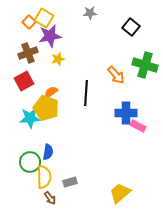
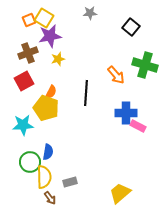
orange square: moved 2 px up; rotated 24 degrees clockwise
orange semicircle: rotated 152 degrees clockwise
cyan star: moved 7 px left, 7 px down
